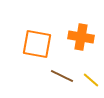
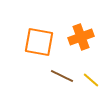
orange cross: rotated 30 degrees counterclockwise
orange square: moved 2 px right, 2 px up
